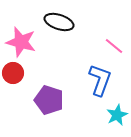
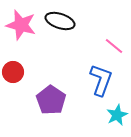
black ellipse: moved 1 px right, 1 px up
pink star: moved 17 px up
red circle: moved 1 px up
blue L-shape: moved 1 px right
purple pentagon: moved 2 px right; rotated 16 degrees clockwise
